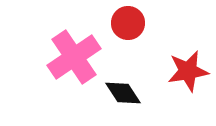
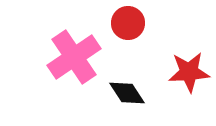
red star: moved 1 px right, 1 px down; rotated 6 degrees clockwise
black diamond: moved 4 px right
